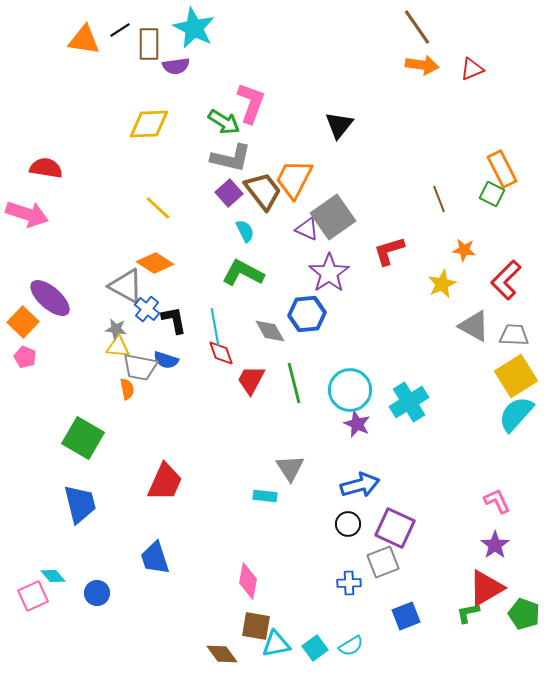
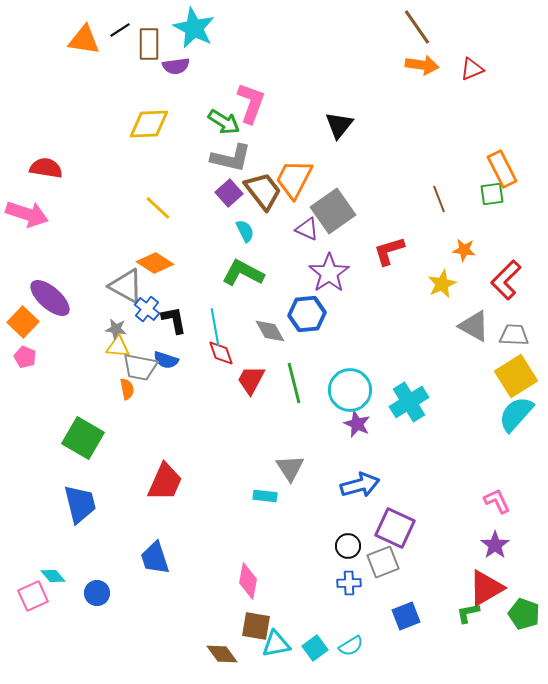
green square at (492, 194): rotated 35 degrees counterclockwise
gray square at (333, 217): moved 6 px up
black circle at (348, 524): moved 22 px down
